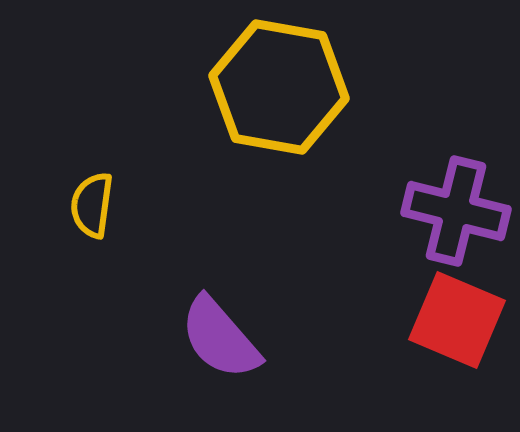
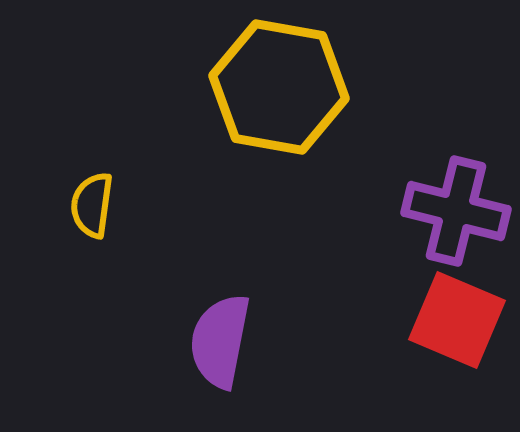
purple semicircle: moved 3 px down; rotated 52 degrees clockwise
